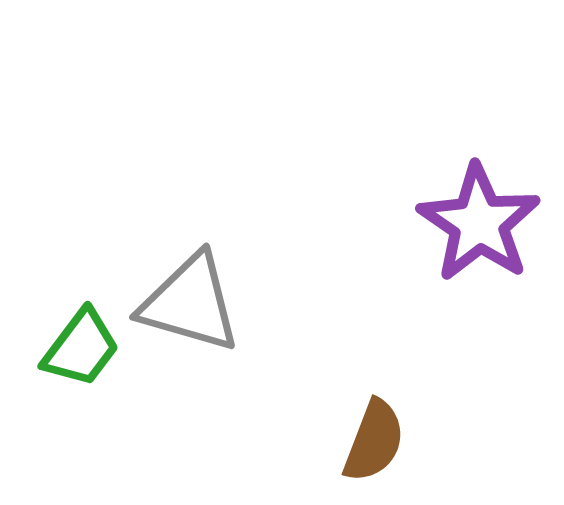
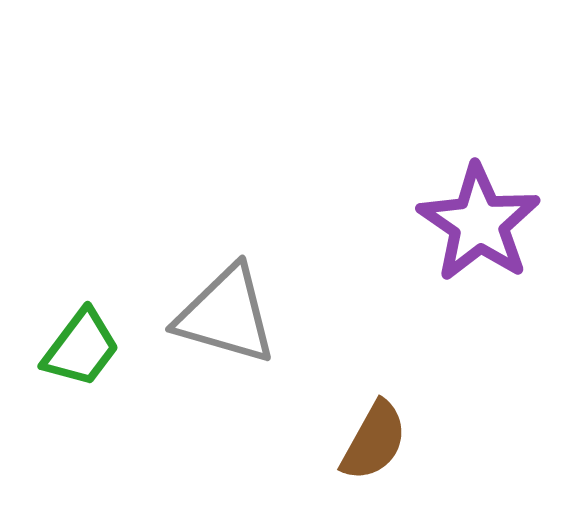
gray triangle: moved 36 px right, 12 px down
brown semicircle: rotated 8 degrees clockwise
